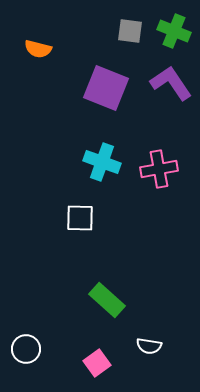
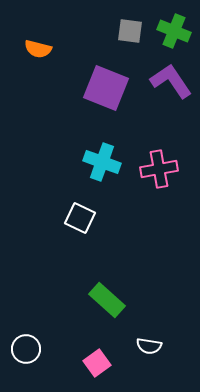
purple L-shape: moved 2 px up
white square: rotated 24 degrees clockwise
